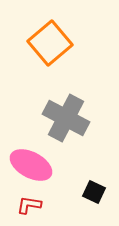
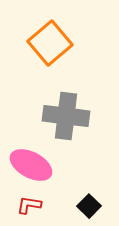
gray cross: moved 2 px up; rotated 21 degrees counterclockwise
black square: moved 5 px left, 14 px down; rotated 20 degrees clockwise
